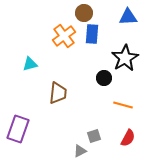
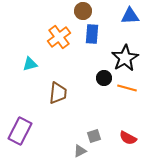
brown circle: moved 1 px left, 2 px up
blue triangle: moved 2 px right, 1 px up
orange cross: moved 5 px left, 1 px down
orange line: moved 4 px right, 17 px up
purple rectangle: moved 2 px right, 2 px down; rotated 8 degrees clockwise
red semicircle: rotated 90 degrees clockwise
